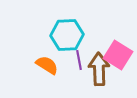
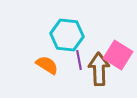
cyan hexagon: rotated 8 degrees clockwise
